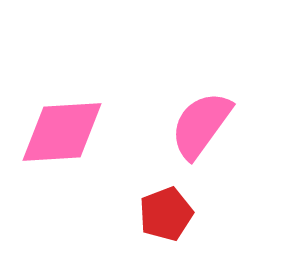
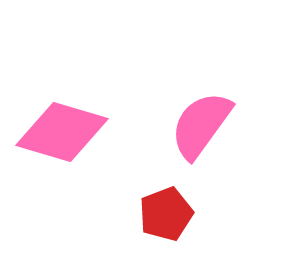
pink diamond: rotated 20 degrees clockwise
